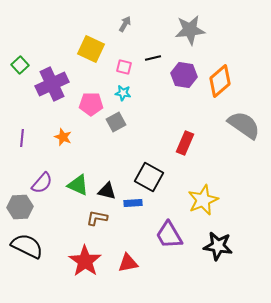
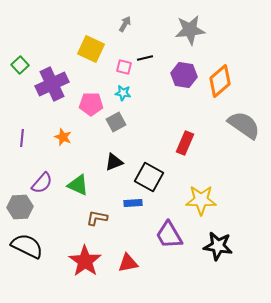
black line: moved 8 px left
black triangle: moved 7 px right, 29 px up; rotated 36 degrees counterclockwise
yellow star: moved 2 px left; rotated 24 degrees clockwise
